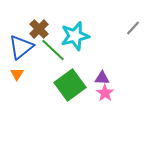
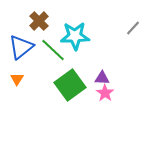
brown cross: moved 8 px up
cyan star: rotated 12 degrees clockwise
orange triangle: moved 5 px down
